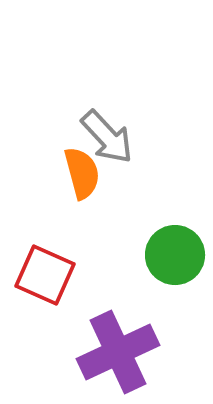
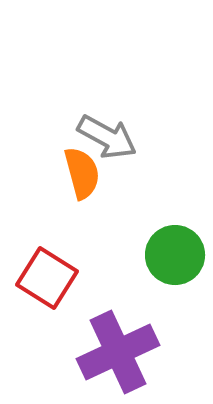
gray arrow: rotated 18 degrees counterclockwise
red square: moved 2 px right, 3 px down; rotated 8 degrees clockwise
